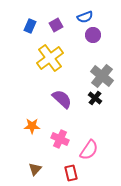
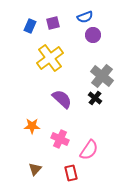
purple square: moved 3 px left, 2 px up; rotated 16 degrees clockwise
